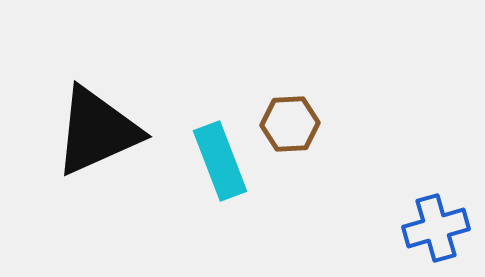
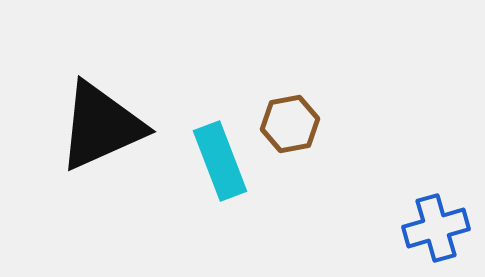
brown hexagon: rotated 8 degrees counterclockwise
black triangle: moved 4 px right, 5 px up
